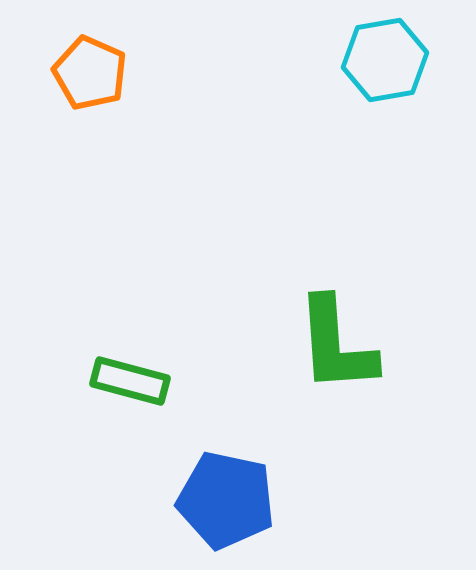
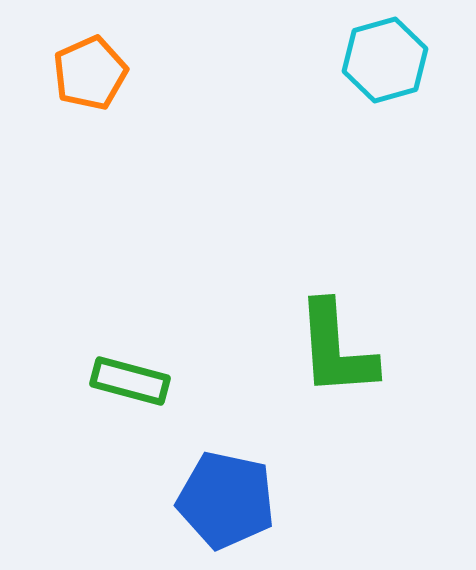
cyan hexagon: rotated 6 degrees counterclockwise
orange pentagon: rotated 24 degrees clockwise
green L-shape: moved 4 px down
